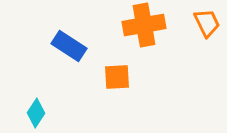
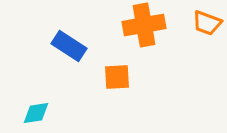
orange trapezoid: rotated 136 degrees clockwise
cyan diamond: rotated 48 degrees clockwise
